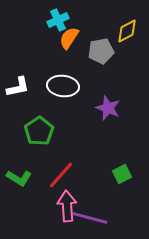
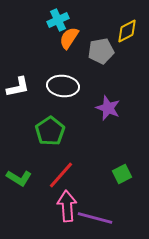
green pentagon: moved 11 px right
purple line: moved 5 px right
